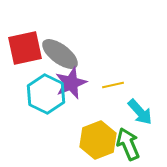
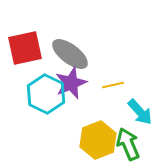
gray ellipse: moved 10 px right
